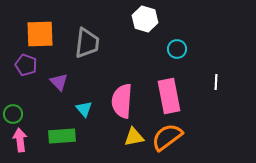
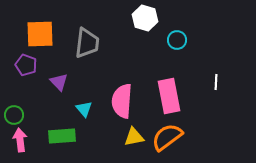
white hexagon: moved 1 px up
cyan circle: moved 9 px up
green circle: moved 1 px right, 1 px down
